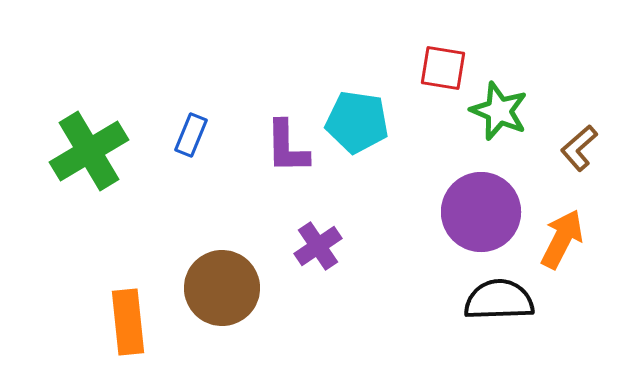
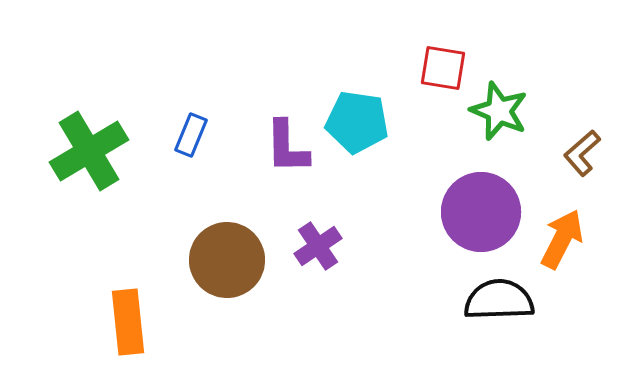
brown L-shape: moved 3 px right, 5 px down
brown circle: moved 5 px right, 28 px up
